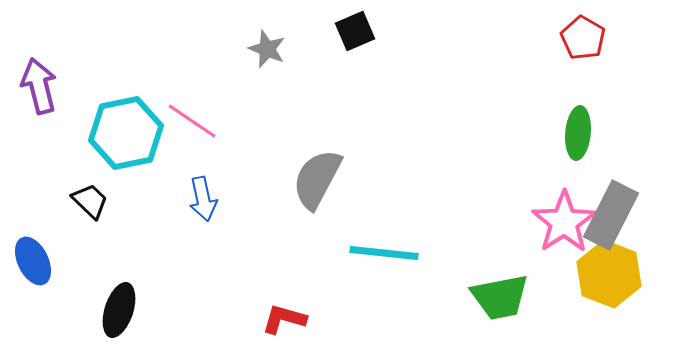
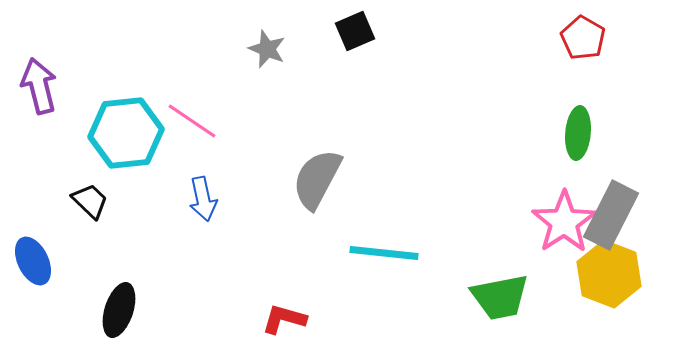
cyan hexagon: rotated 6 degrees clockwise
